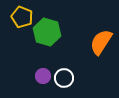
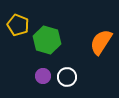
yellow pentagon: moved 4 px left, 8 px down
green hexagon: moved 8 px down
white circle: moved 3 px right, 1 px up
